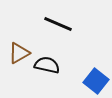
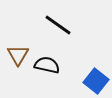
black line: moved 1 px down; rotated 12 degrees clockwise
brown triangle: moved 1 px left, 2 px down; rotated 30 degrees counterclockwise
